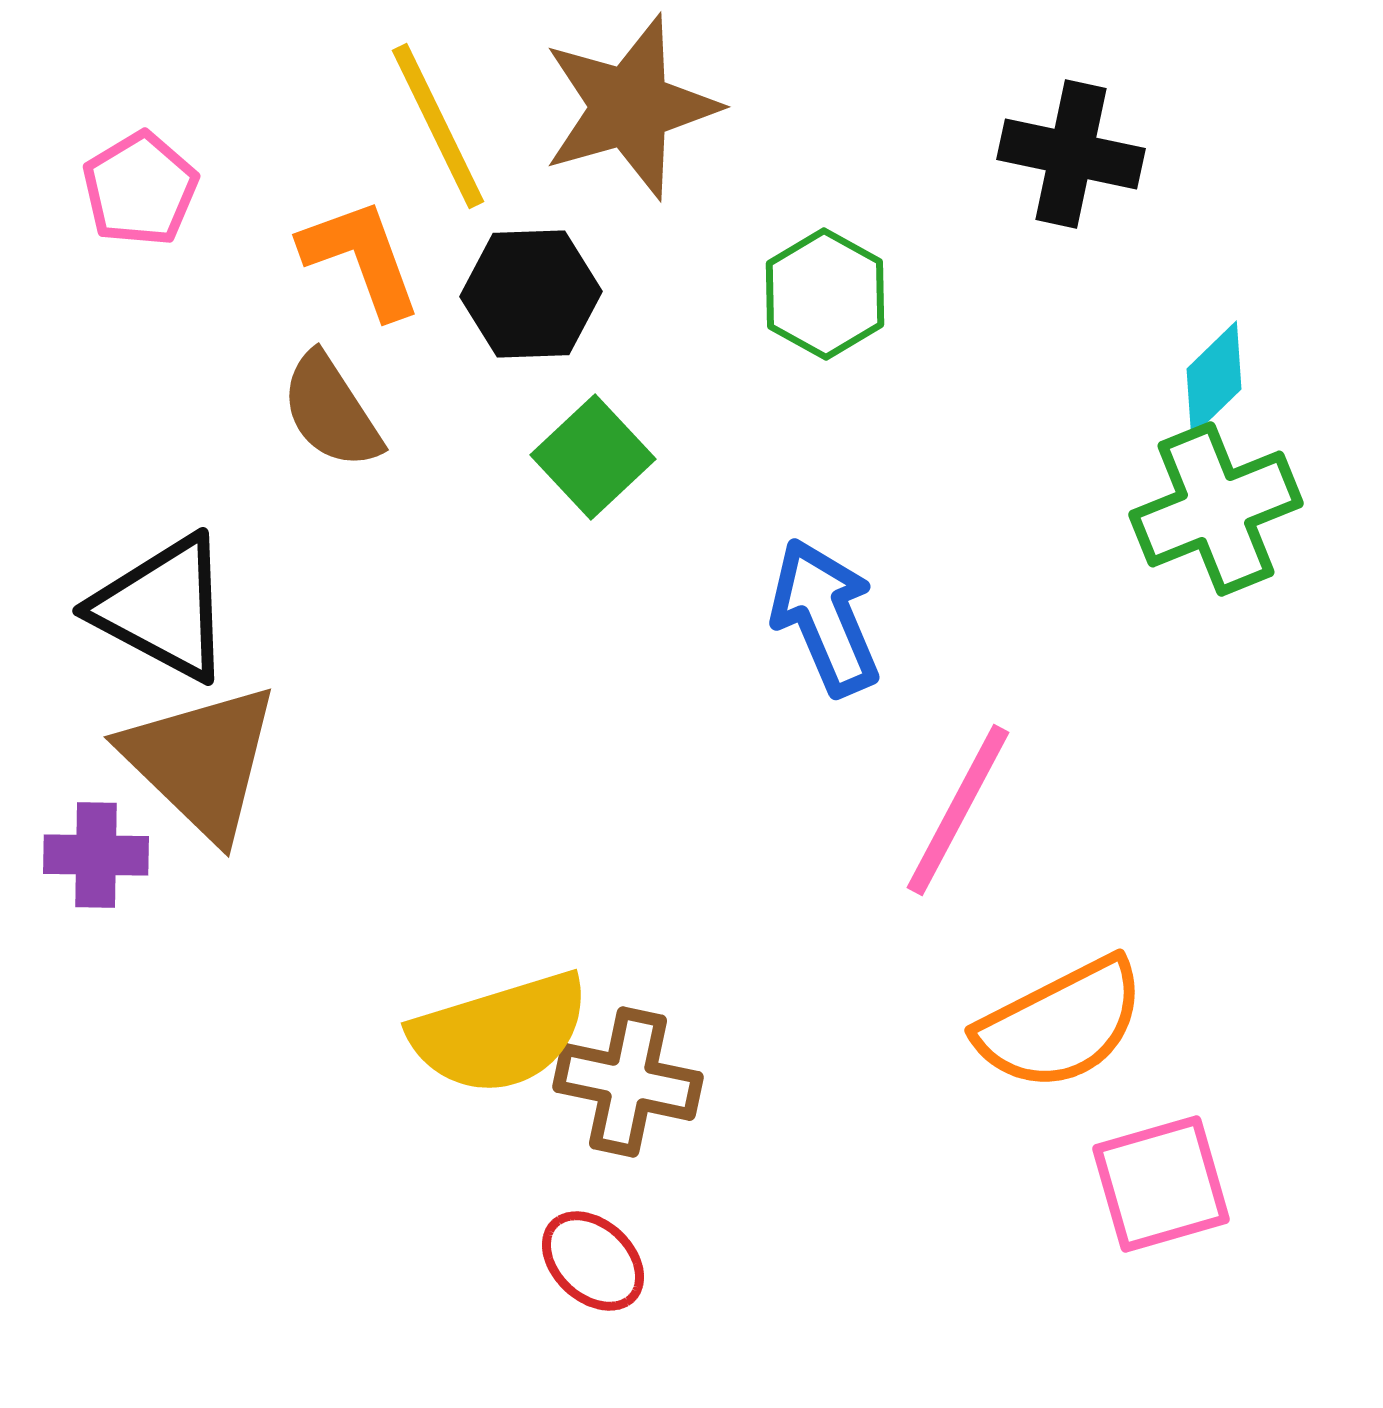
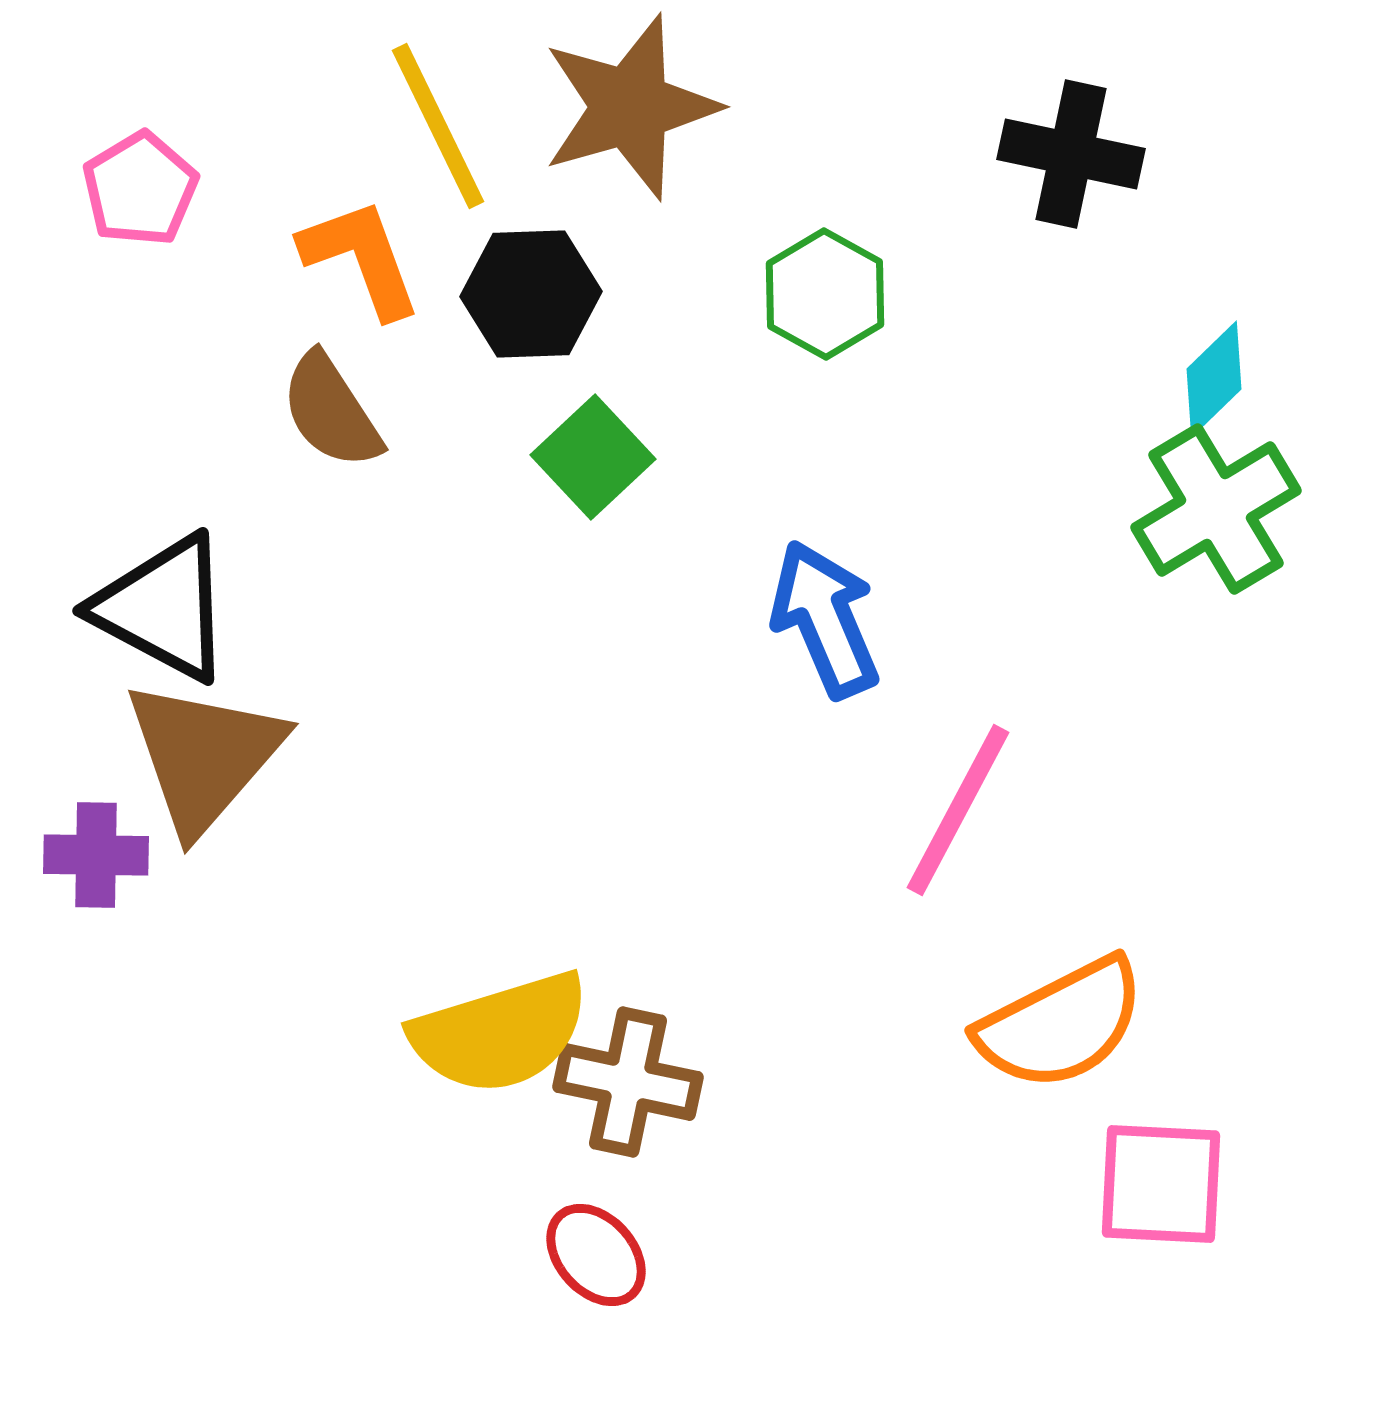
green cross: rotated 9 degrees counterclockwise
blue arrow: moved 2 px down
brown triangle: moved 3 px right, 5 px up; rotated 27 degrees clockwise
pink square: rotated 19 degrees clockwise
red ellipse: moved 3 px right, 6 px up; rotated 5 degrees clockwise
